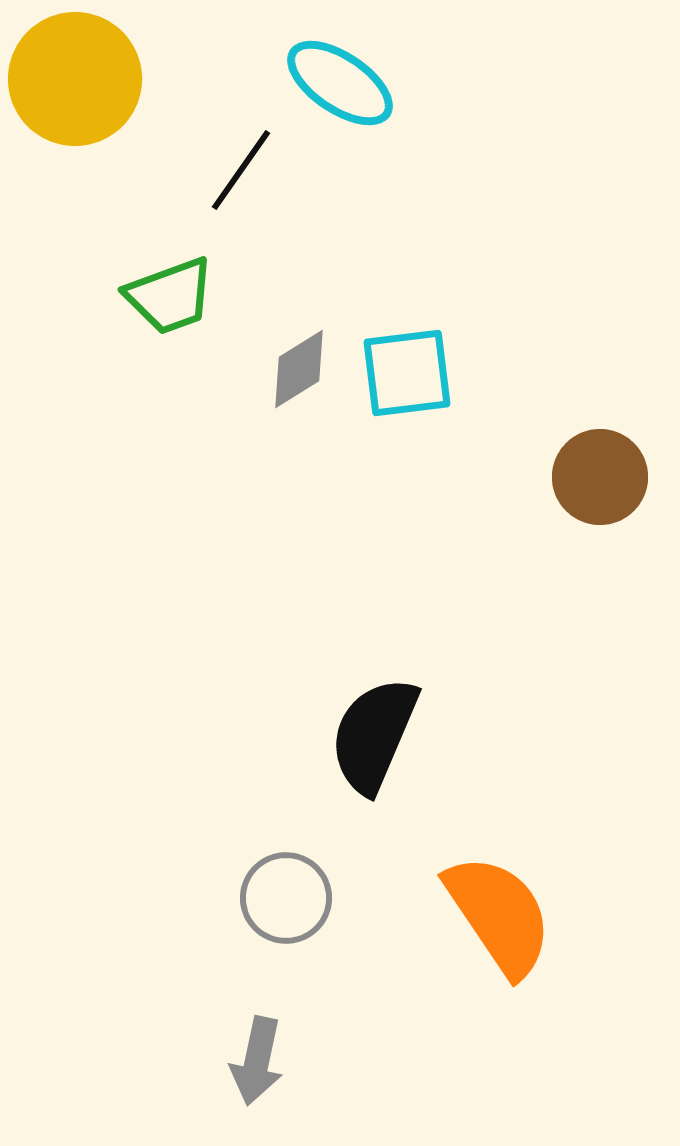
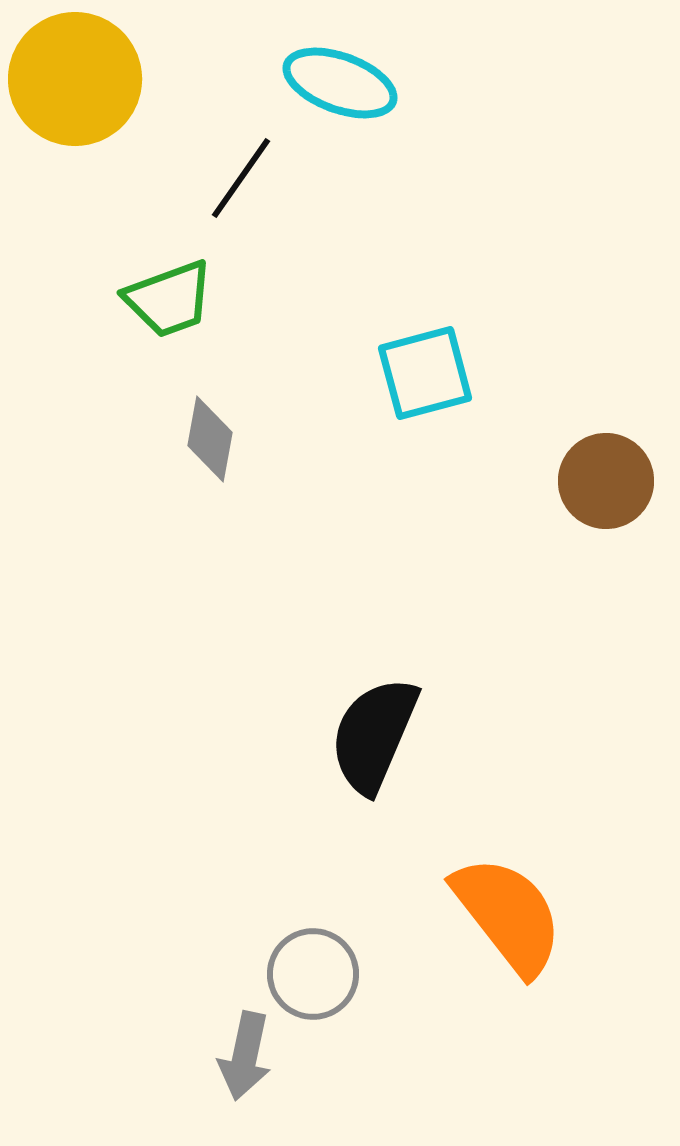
cyan ellipse: rotated 14 degrees counterclockwise
black line: moved 8 px down
green trapezoid: moved 1 px left, 3 px down
gray diamond: moved 89 px left, 70 px down; rotated 48 degrees counterclockwise
cyan square: moved 18 px right; rotated 8 degrees counterclockwise
brown circle: moved 6 px right, 4 px down
gray circle: moved 27 px right, 76 px down
orange semicircle: moved 9 px right; rotated 4 degrees counterclockwise
gray arrow: moved 12 px left, 5 px up
